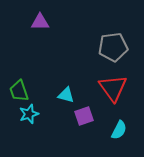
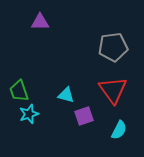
red triangle: moved 2 px down
